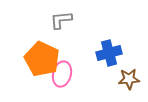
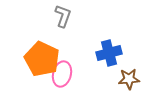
gray L-shape: moved 2 px right, 4 px up; rotated 115 degrees clockwise
